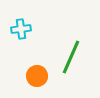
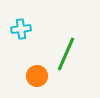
green line: moved 5 px left, 3 px up
